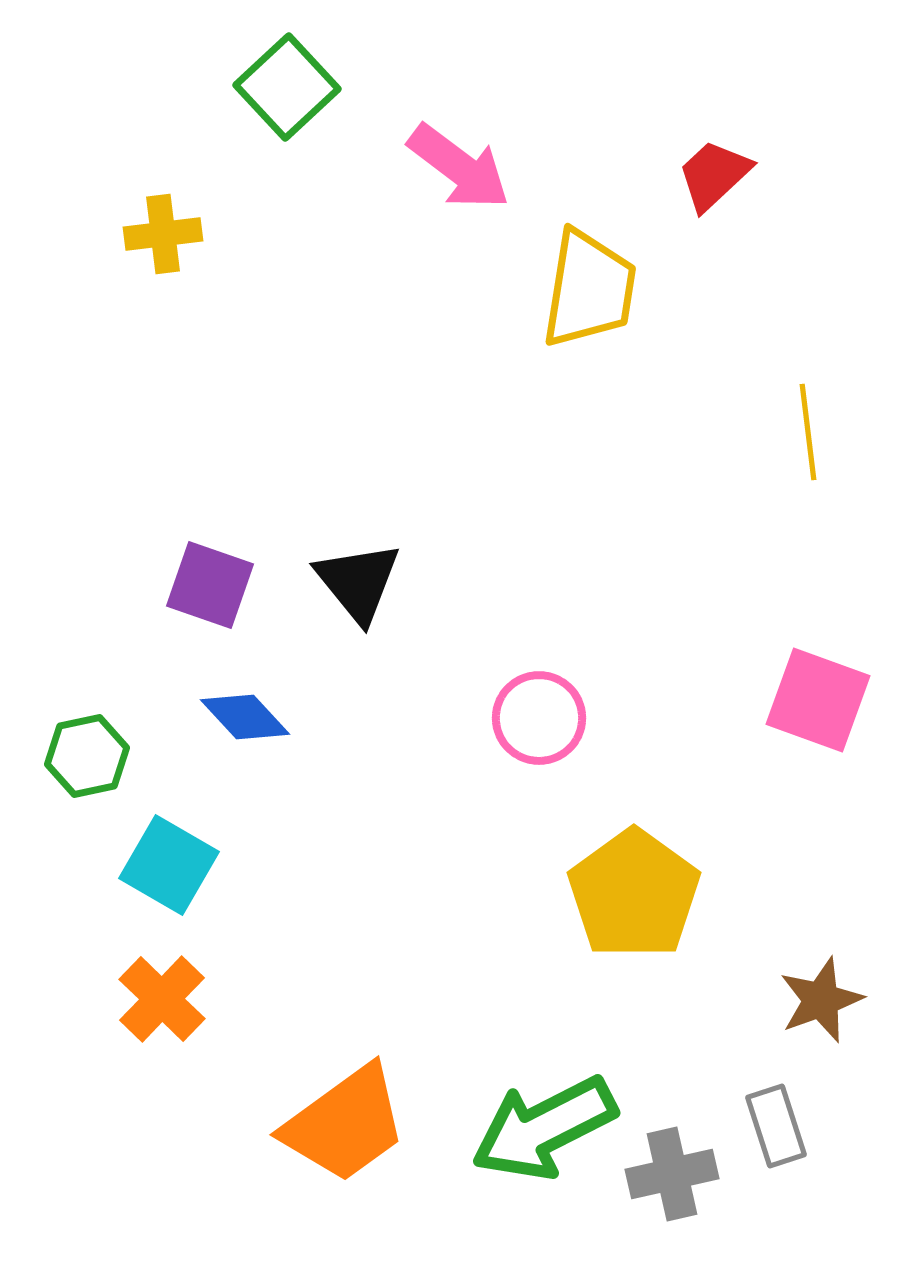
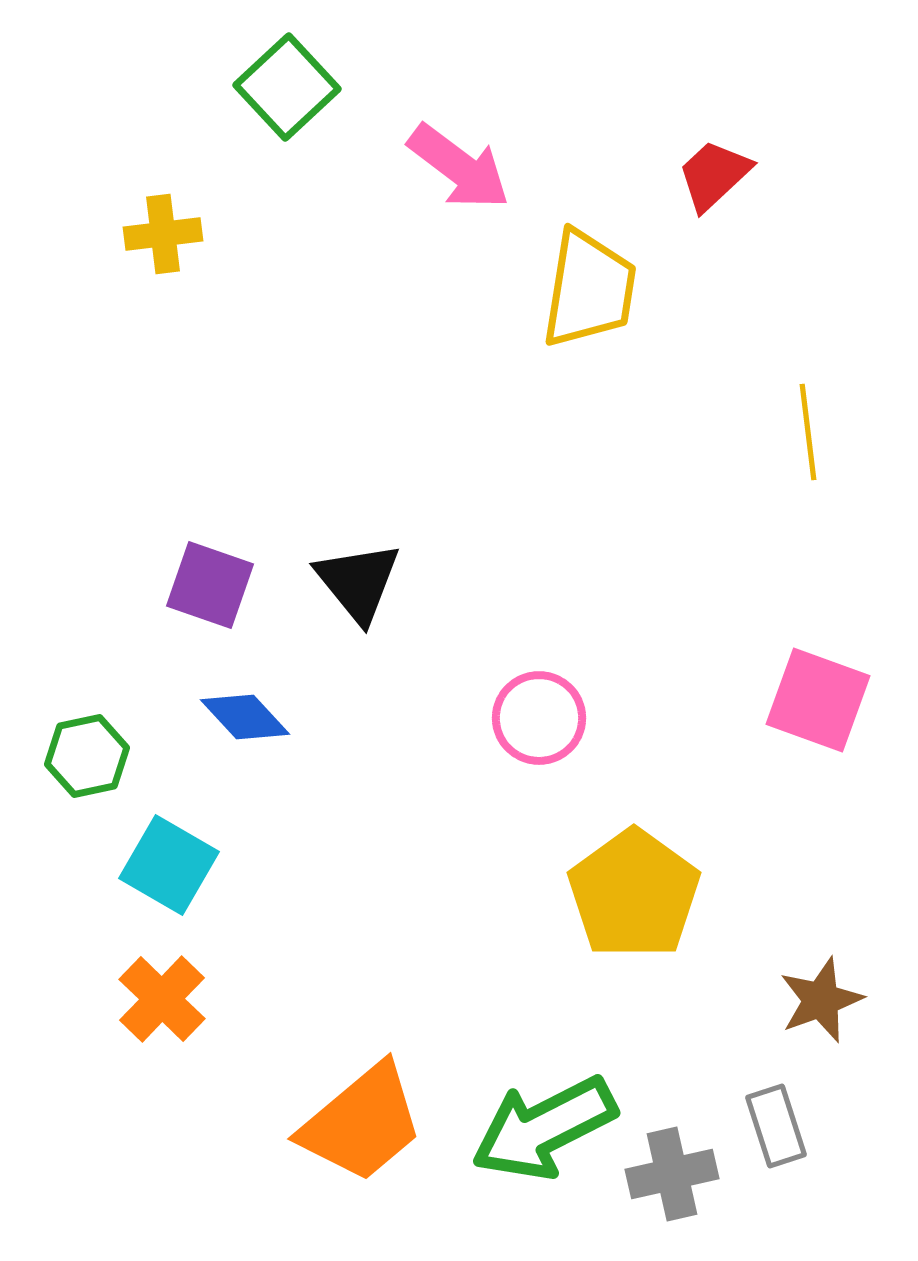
orange trapezoid: moved 17 px right, 1 px up; rotated 4 degrees counterclockwise
